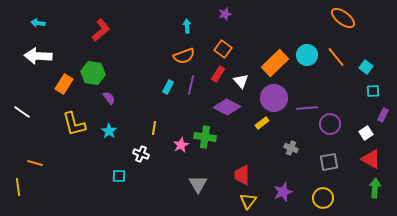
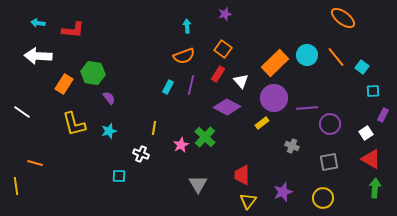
red L-shape at (101, 30): moved 28 px left; rotated 45 degrees clockwise
cyan square at (366, 67): moved 4 px left
cyan star at (109, 131): rotated 21 degrees clockwise
green cross at (205, 137): rotated 35 degrees clockwise
gray cross at (291, 148): moved 1 px right, 2 px up
yellow line at (18, 187): moved 2 px left, 1 px up
